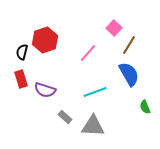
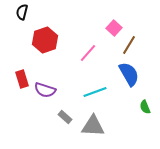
black semicircle: moved 40 px up
red rectangle: moved 1 px right
